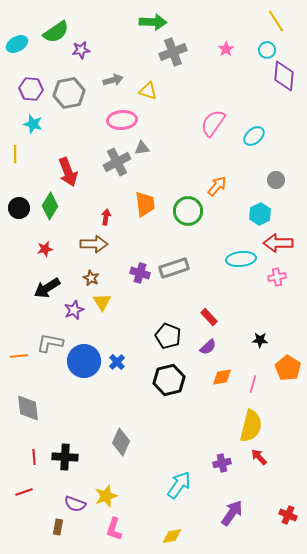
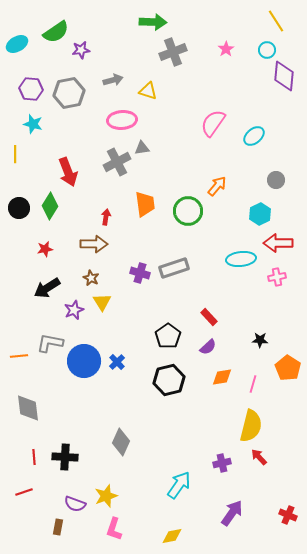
black pentagon at (168, 336): rotated 15 degrees clockwise
